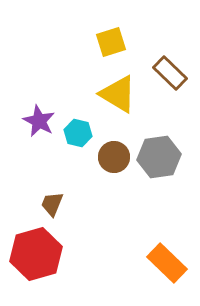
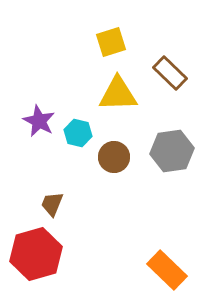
yellow triangle: rotated 33 degrees counterclockwise
gray hexagon: moved 13 px right, 6 px up
orange rectangle: moved 7 px down
